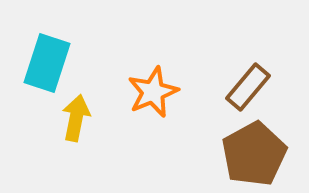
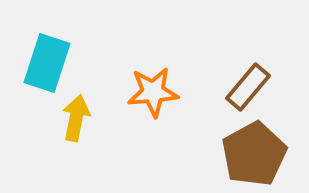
orange star: rotated 18 degrees clockwise
